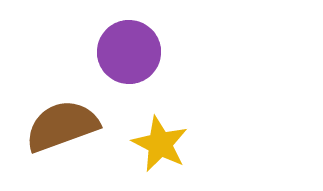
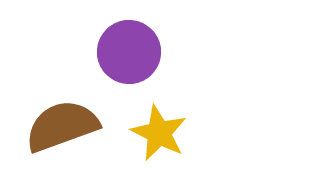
yellow star: moved 1 px left, 11 px up
